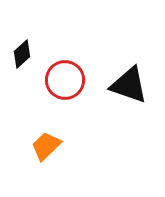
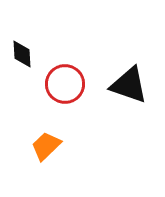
black diamond: rotated 52 degrees counterclockwise
red circle: moved 4 px down
